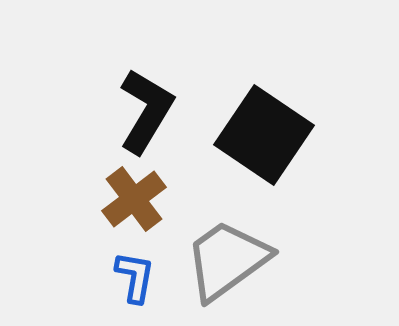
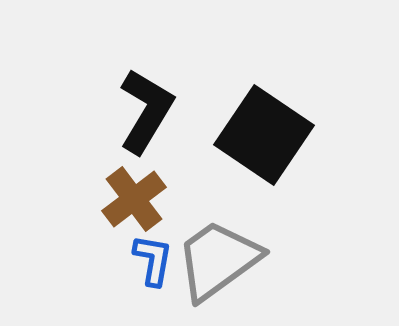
gray trapezoid: moved 9 px left
blue L-shape: moved 18 px right, 17 px up
